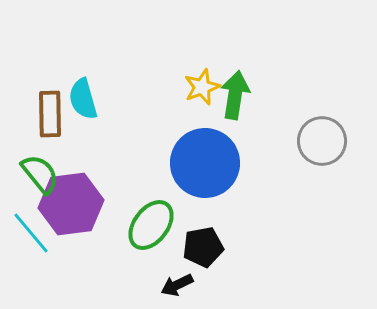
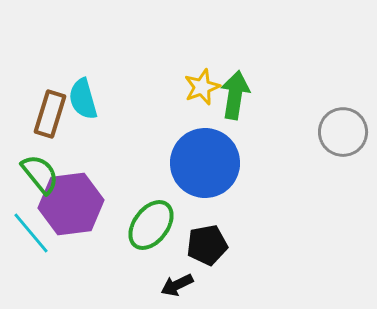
brown rectangle: rotated 18 degrees clockwise
gray circle: moved 21 px right, 9 px up
black pentagon: moved 4 px right, 2 px up
